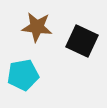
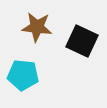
cyan pentagon: rotated 16 degrees clockwise
